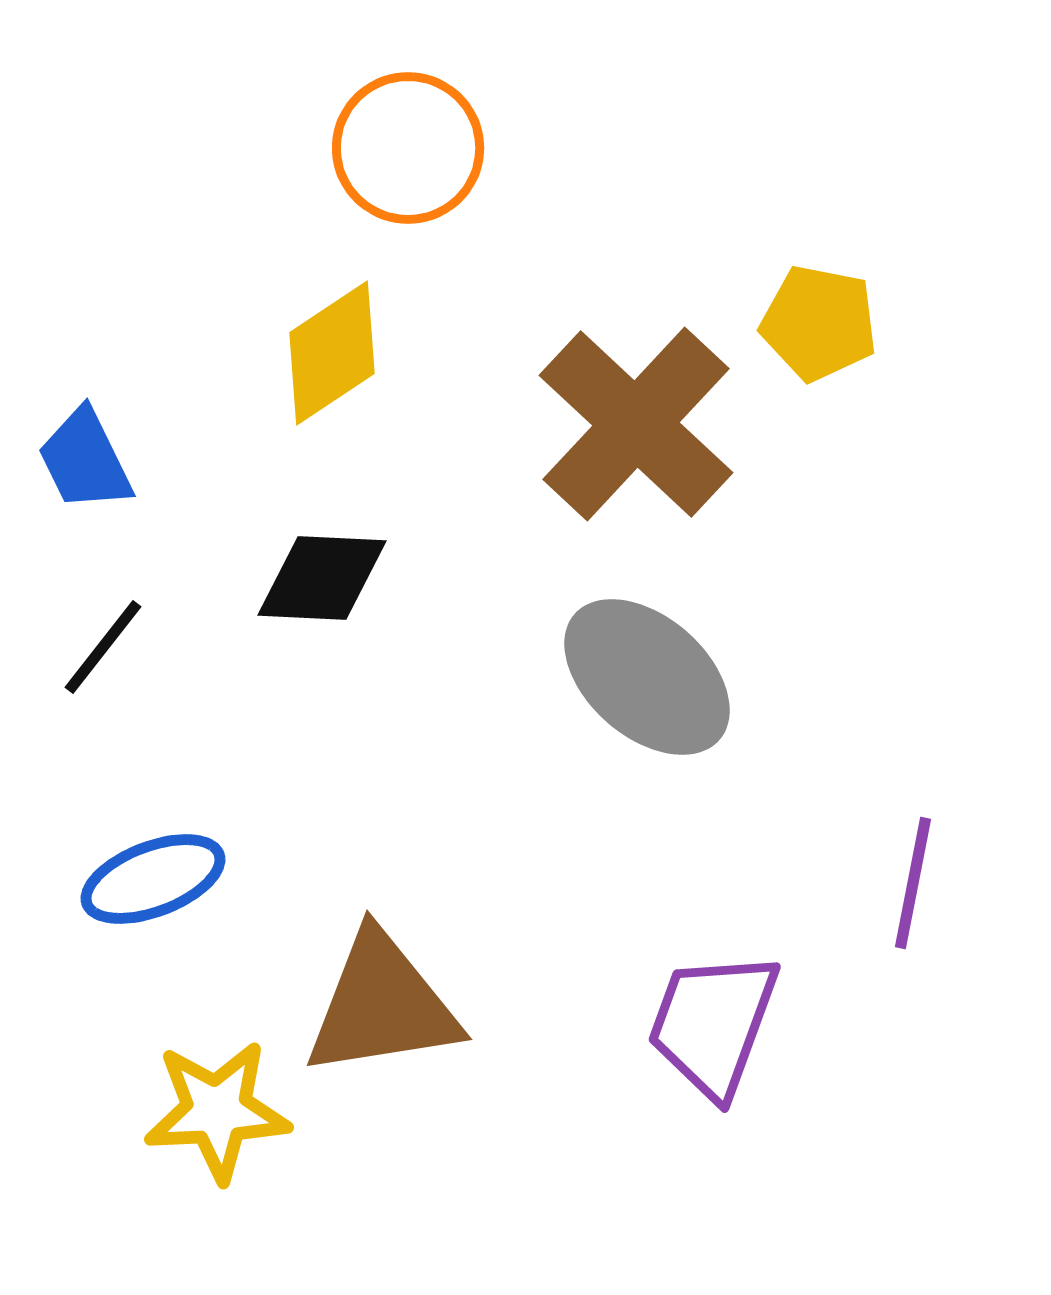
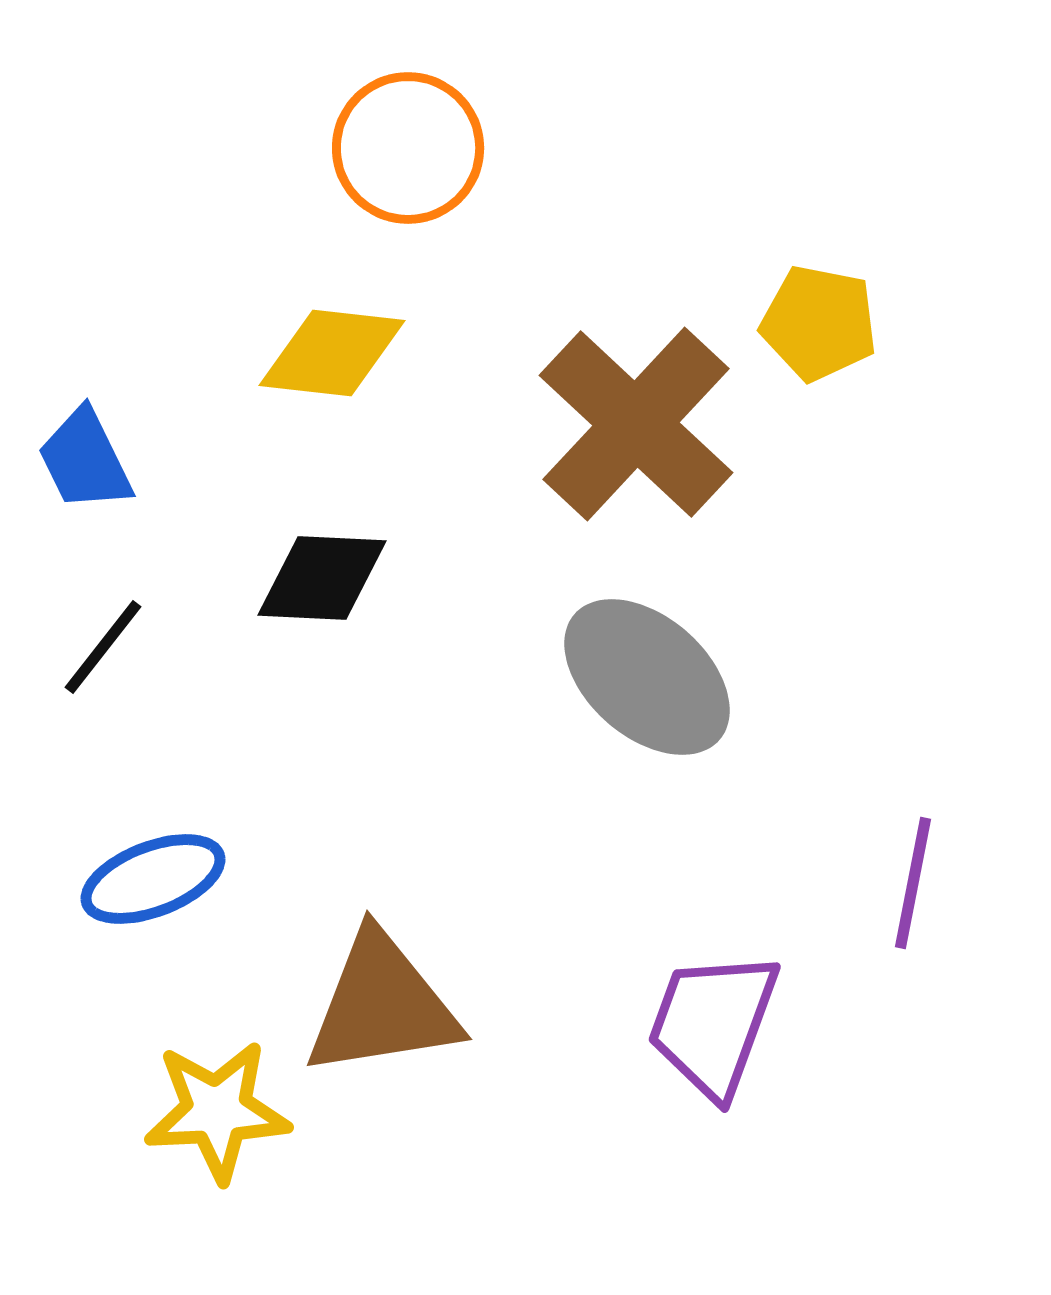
yellow diamond: rotated 40 degrees clockwise
